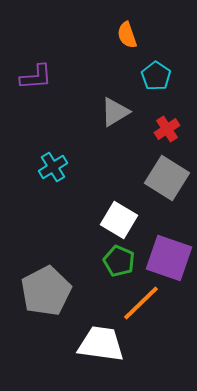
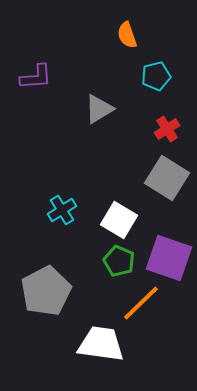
cyan pentagon: rotated 24 degrees clockwise
gray triangle: moved 16 px left, 3 px up
cyan cross: moved 9 px right, 43 px down
